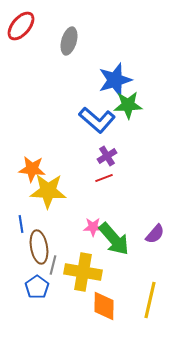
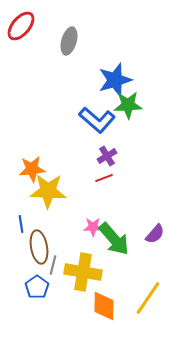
orange star: rotated 12 degrees counterclockwise
yellow line: moved 2 px left, 2 px up; rotated 21 degrees clockwise
